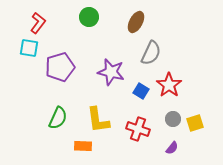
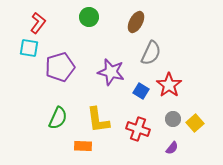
yellow square: rotated 24 degrees counterclockwise
